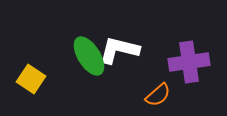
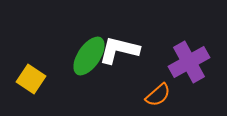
green ellipse: rotated 66 degrees clockwise
purple cross: rotated 21 degrees counterclockwise
